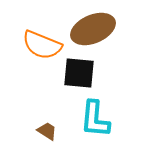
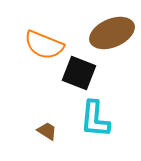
brown ellipse: moved 19 px right, 4 px down
orange semicircle: moved 2 px right
black square: rotated 16 degrees clockwise
